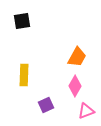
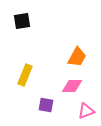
yellow rectangle: moved 1 px right; rotated 20 degrees clockwise
pink diamond: moved 3 px left; rotated 60 degrees clockwise
purple square: rotated 35 degrees clockwise
